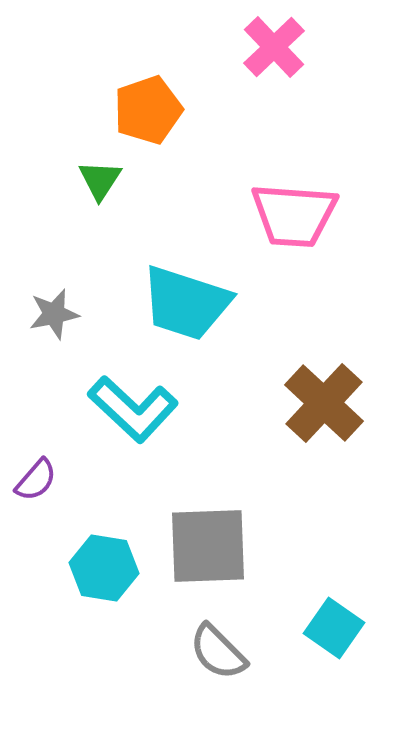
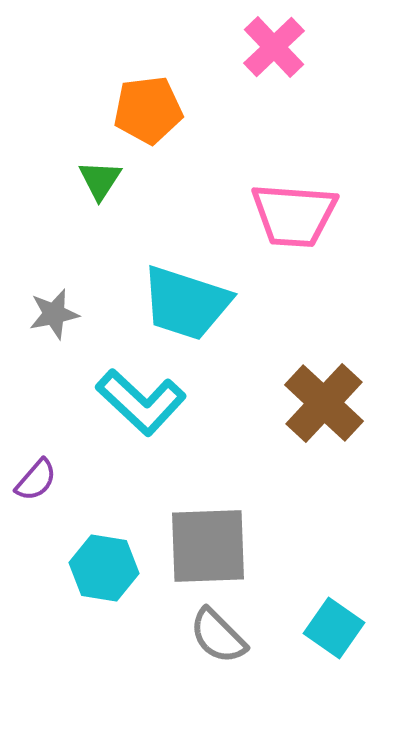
orange pentagon: rotated 12 degrees clockwise
cyan L-shape: moved 8 px right, 7 px up
gray semicircle: moved 16 px up
